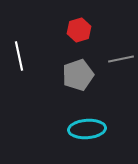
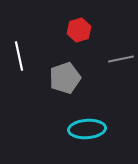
gray pentagon: moved 13 px left, 3 px down
